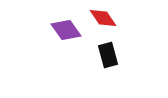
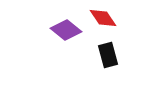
purple diamond: rotated 16 degrees counterclockwise
